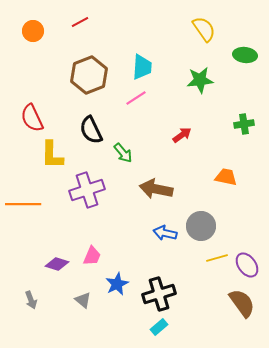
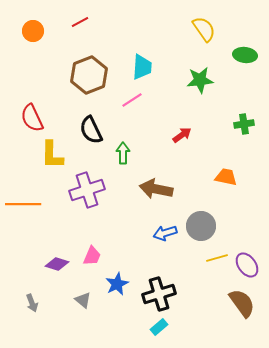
pink line: moved 4 px left, 2 px down
green arrow: rotated 140 degrees counterclockwise
blue arrow: rotated 30 degrees counterclockwise
gray arrow: moved 1 px right, 3 px down
